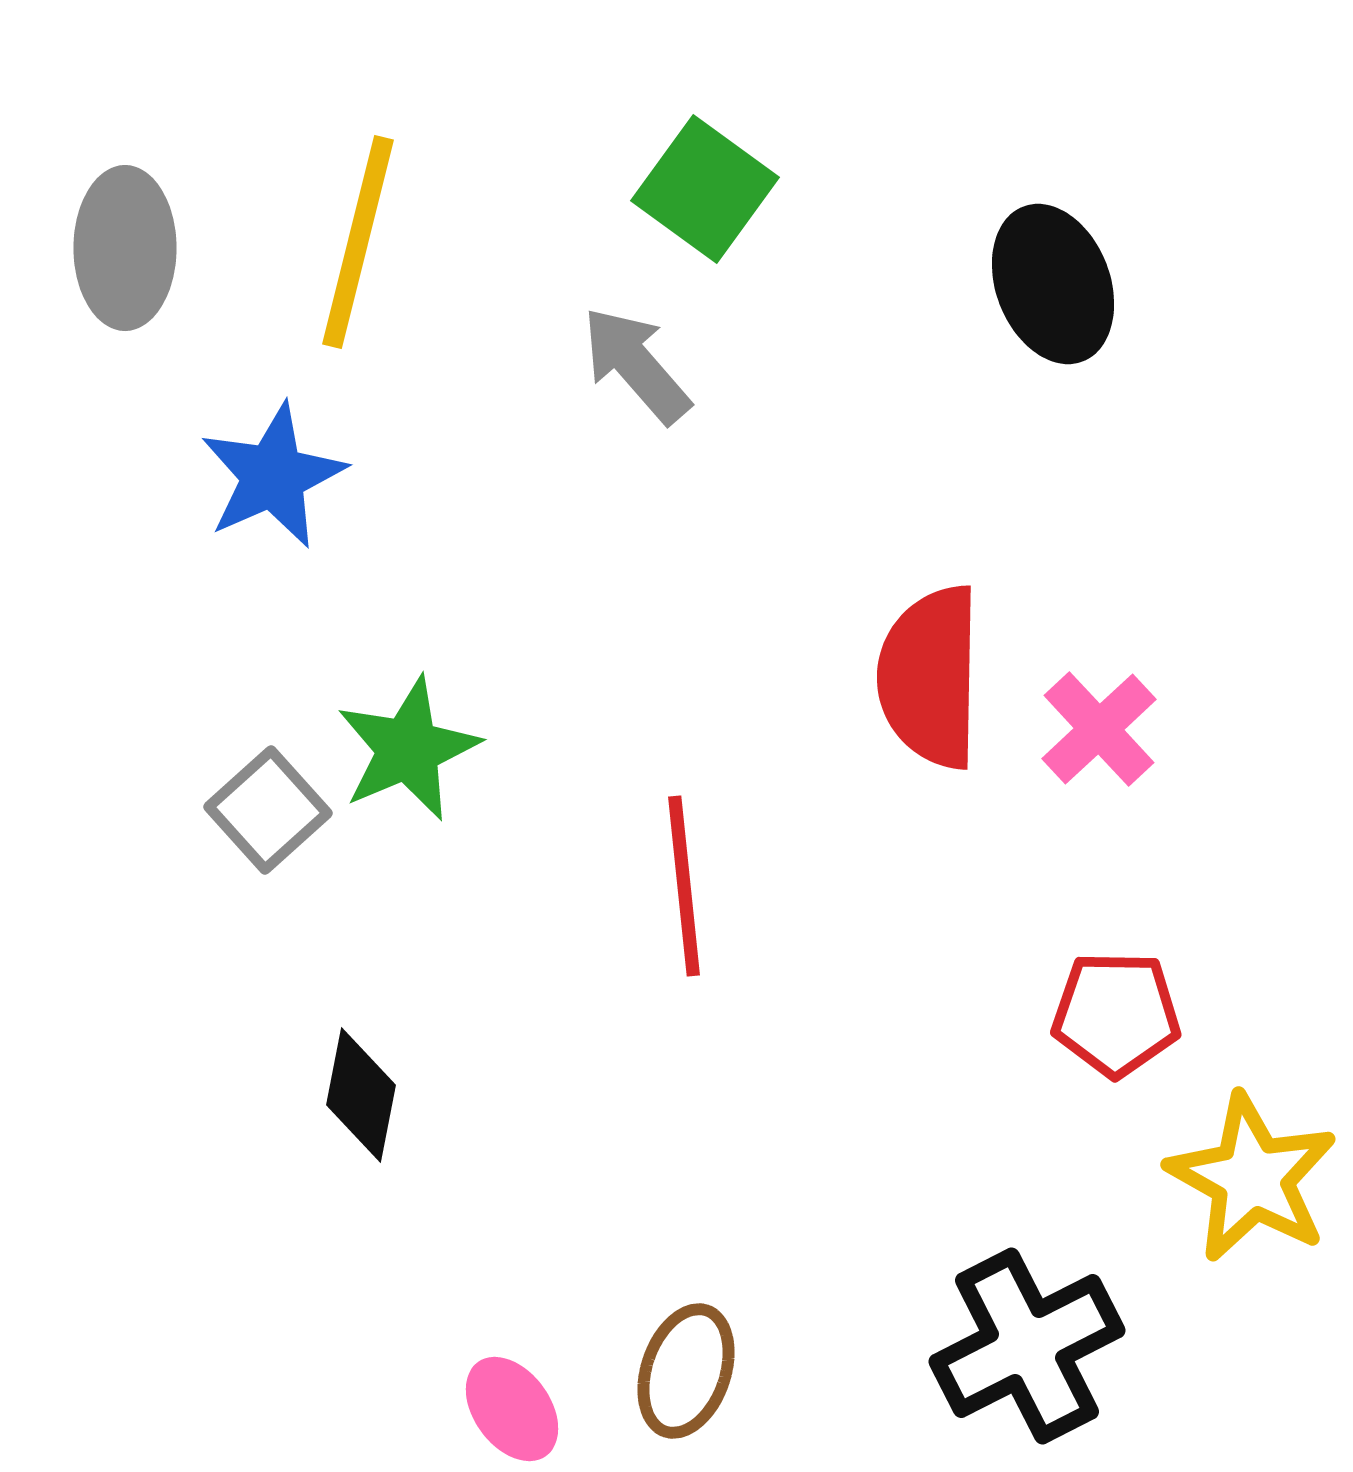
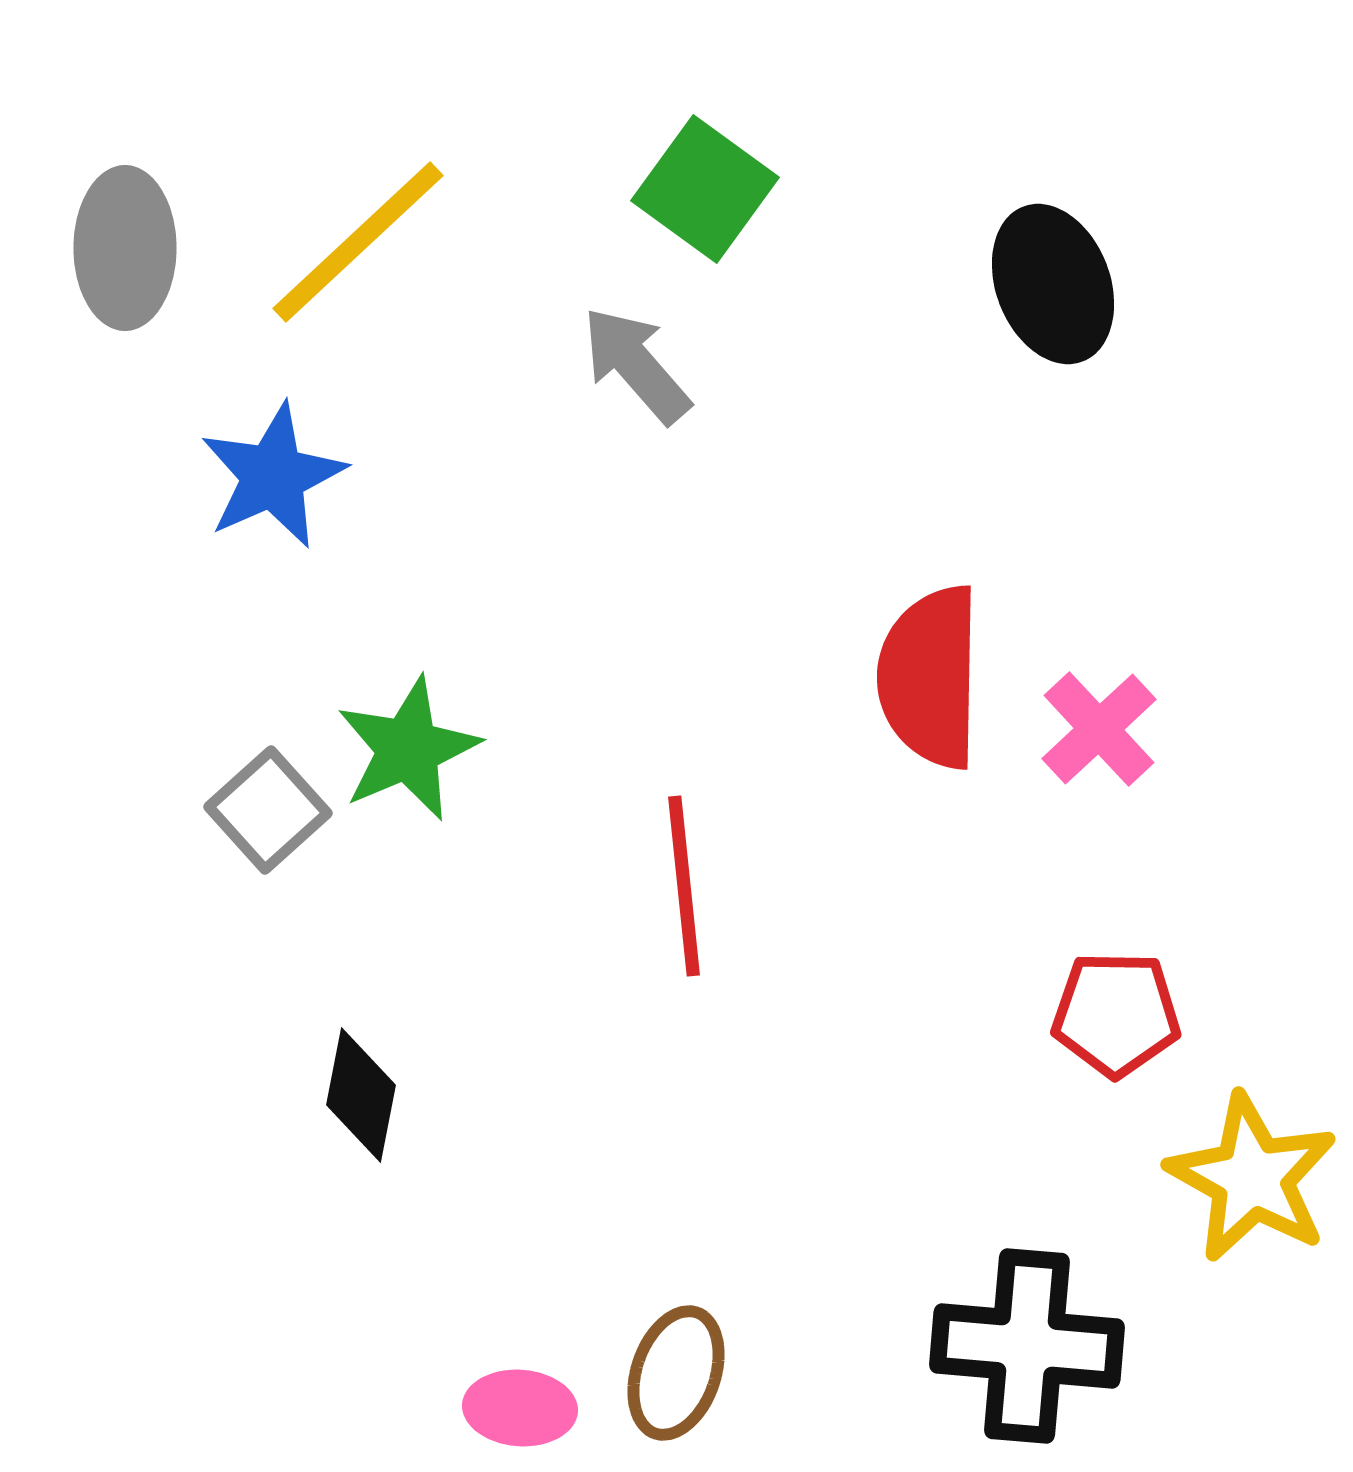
yellow line: rotated 33 degrees clockwise
black cross: rotated 32 degrees clockwise
brown ellipse: moved 10 px left, 2 px down
pink ellipse: moved 8 px right, 1 px up; rotated 50 degrees counterclockwise
